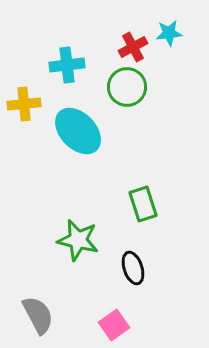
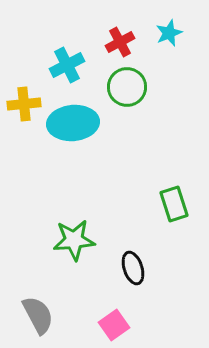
cyan star: rotated 16 degrees counterclockwise
red cross: moved 13 px left, 5 px up
cyan cross: rotated 20 degrees counterclockwise
cyan ellipse: moved 5 px left, 8 px up; rotated 51 degrees counterclockwise
green rectangle: moved 31 px right
green star: moved 4 px left; rotated 18 degrees counterclockwise
